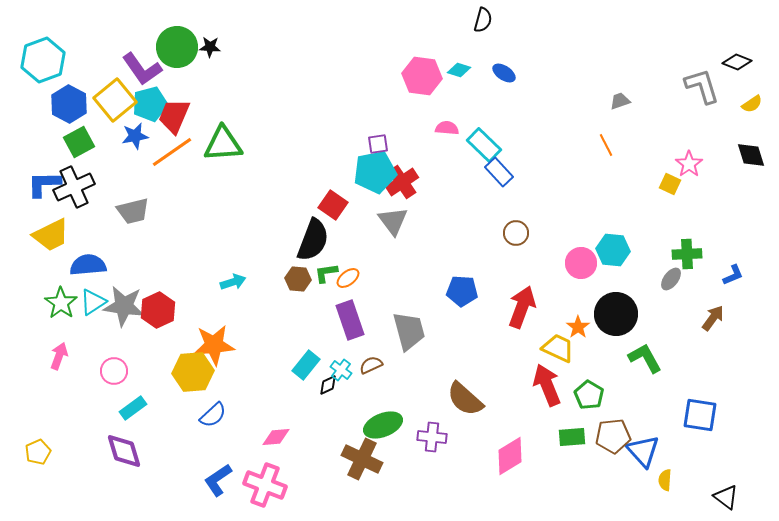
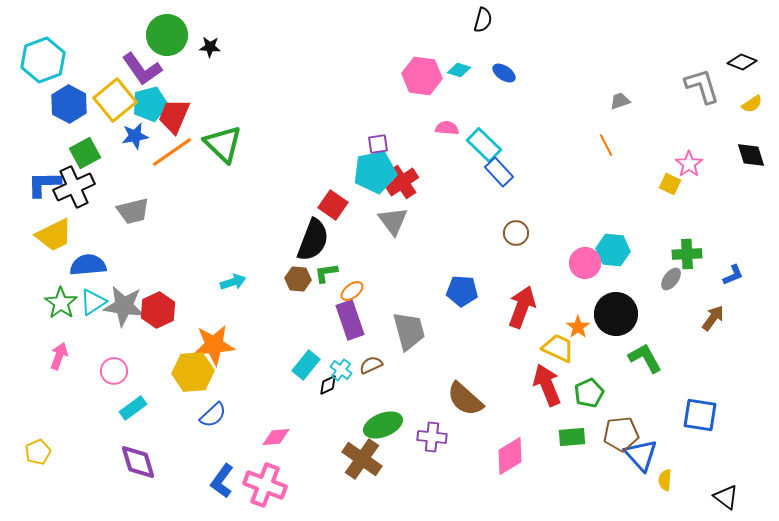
green circle at (177, 47): moved 10 px left, 12 px up
black diamond at (737, 62): moved 5 px right
green square at (79, 142): moved 6 px right, 11 px down
green triangle at (223, 144): rotated 48 degrees clockwise
yellow trapezoid at (51, 235): moved 3 px right
pink circle at (581, 263): moved 4 px right
orange ellipse at (348, 278): moved 4 px right, 13 px down
green pentagon at (589, 395): moved 2 px up; rotated 16 degrees clockwise
brown pentagon at (613, 436): moved 8 px right, 2 px up
purple diamond at (124, 451): moved 14 px right, 11 px down
blue triangle at (643, 451): moved 2 px left, 4 px down
brown cross at (362, 459): rotated 9 degrees clockwise
blue L-shape at (218, 480): moved 4 px right, 1 px down; rotated 20 degrees counterclockwise
